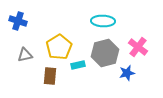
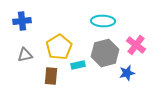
blue cross: moved 4 px right; rotated 24 degrees counterclockwise
pink cross: moved 2 px left, 2 px up
brown rectangle: moved 1 px right
